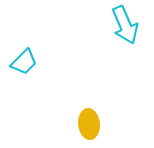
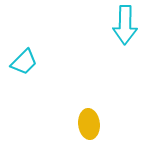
cyan arrow: rotated 24 degrees clockwise
